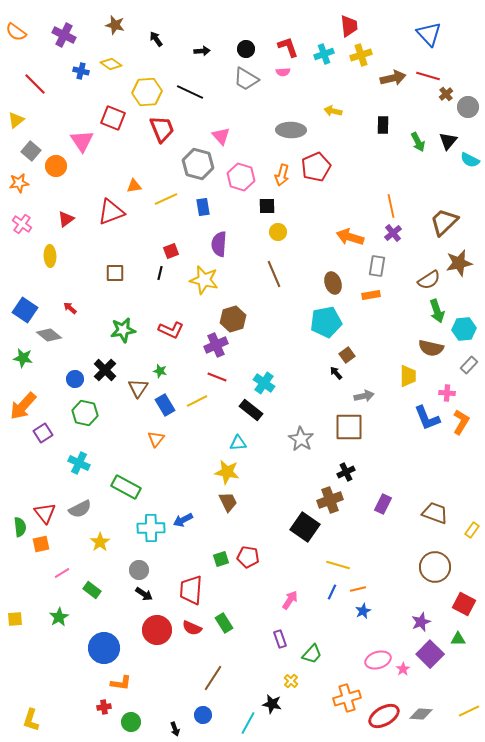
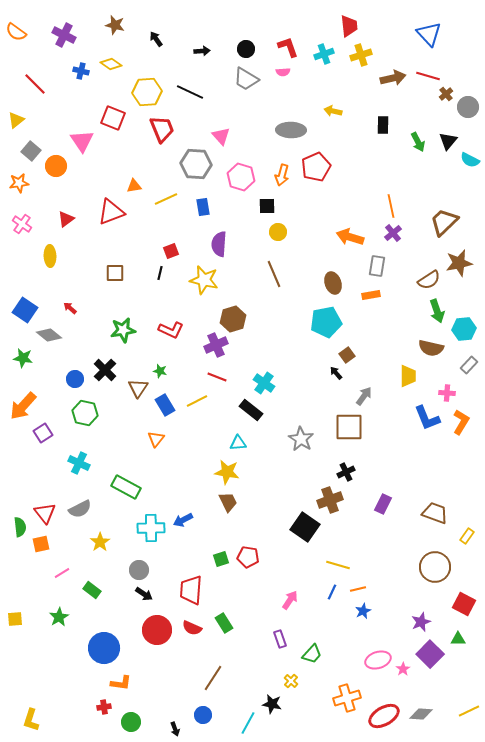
gray hexagon at (198, 164): moved 2 px left; rotated 12 degrees counterclockwise
gray arrow at (364, 396): rotated 42 degrees counterclockwise
yellow rectangle at (472, 530): moved 5 px left, 6 px down
